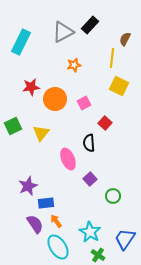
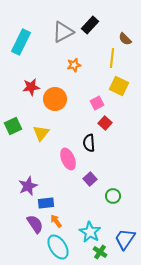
brown semicircle: rotated 72 degrees counterclockwise
pink square: moved 13 px right
green cross: moved 2 px right, 3 px up
